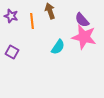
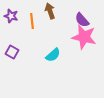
cyan semicircle: moved 5 px left, 8 px down; rotated 14 degrees clockwise
